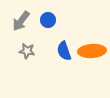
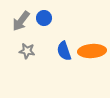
blue circle: moved 4 px left, 2 px up
